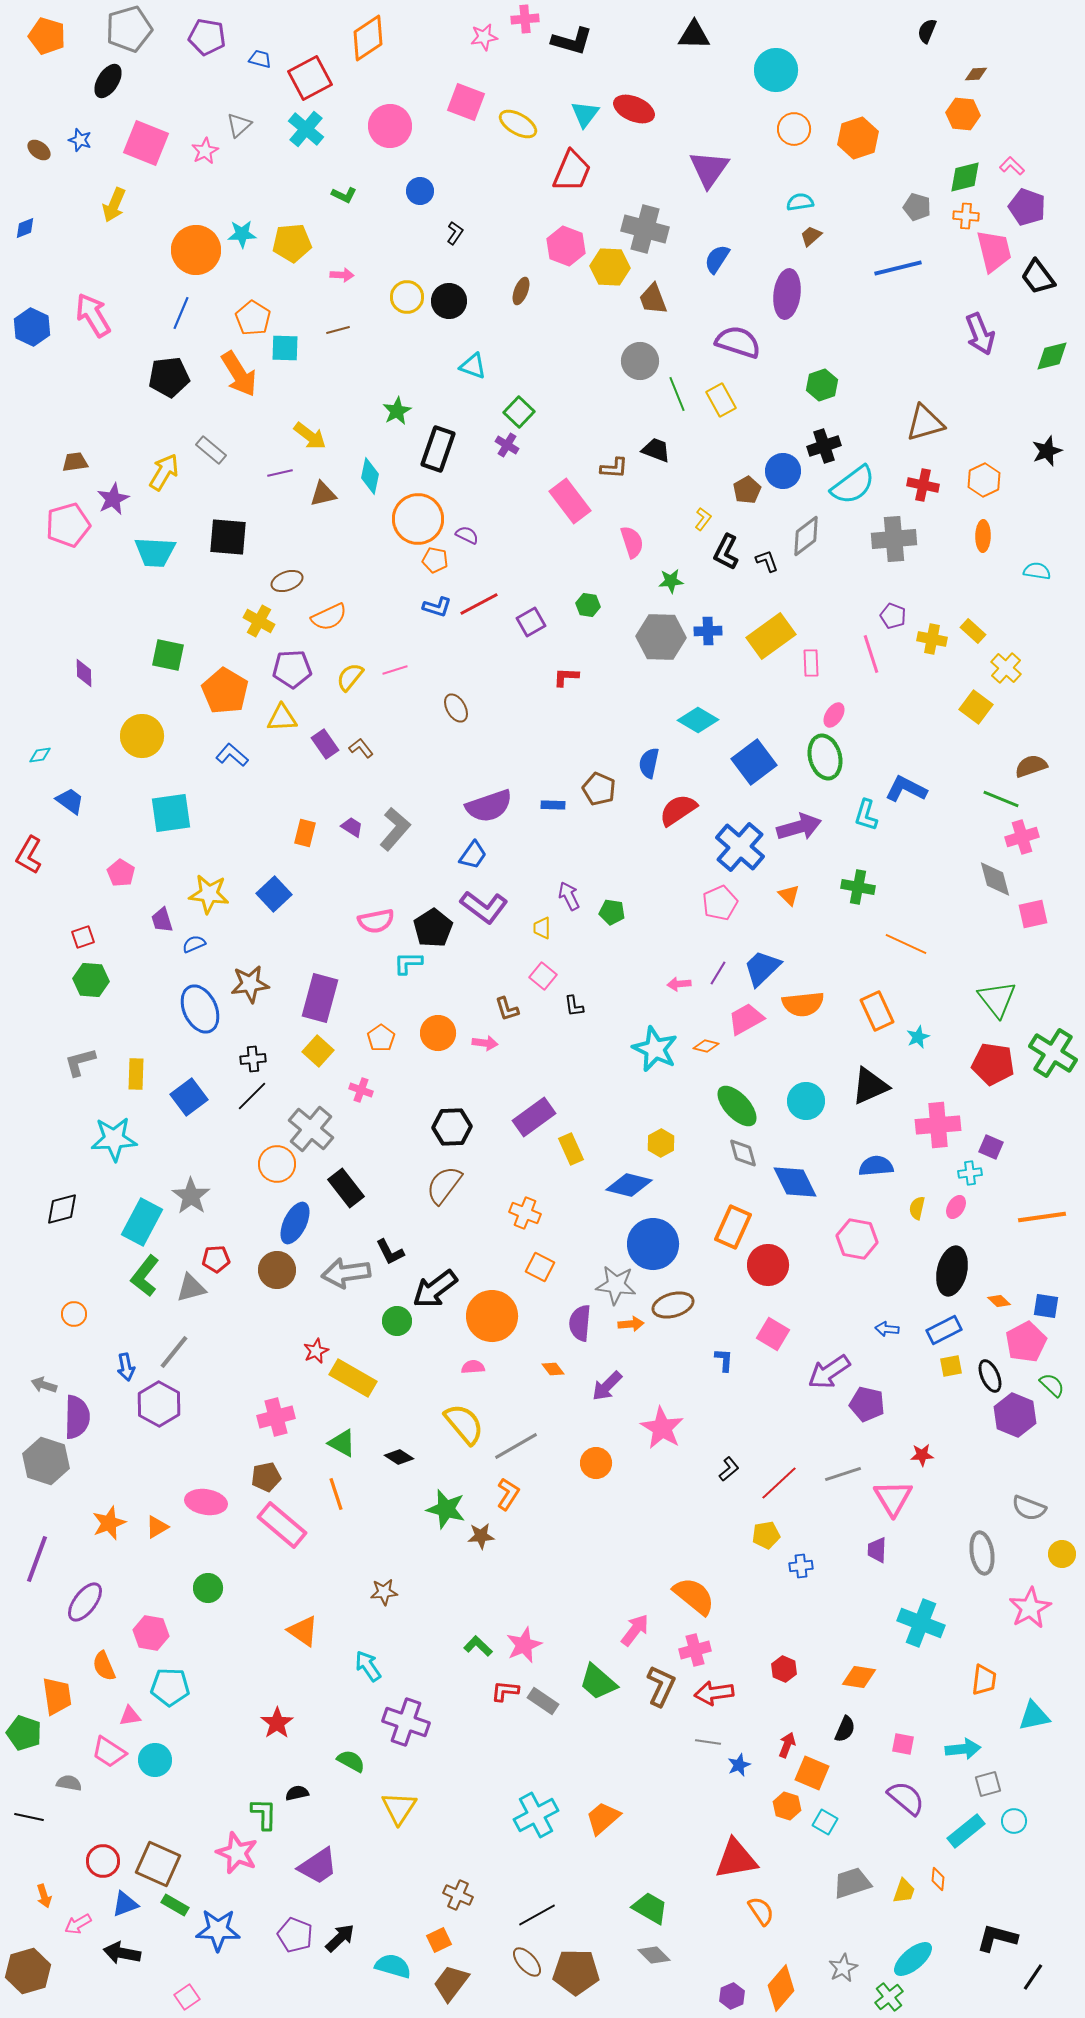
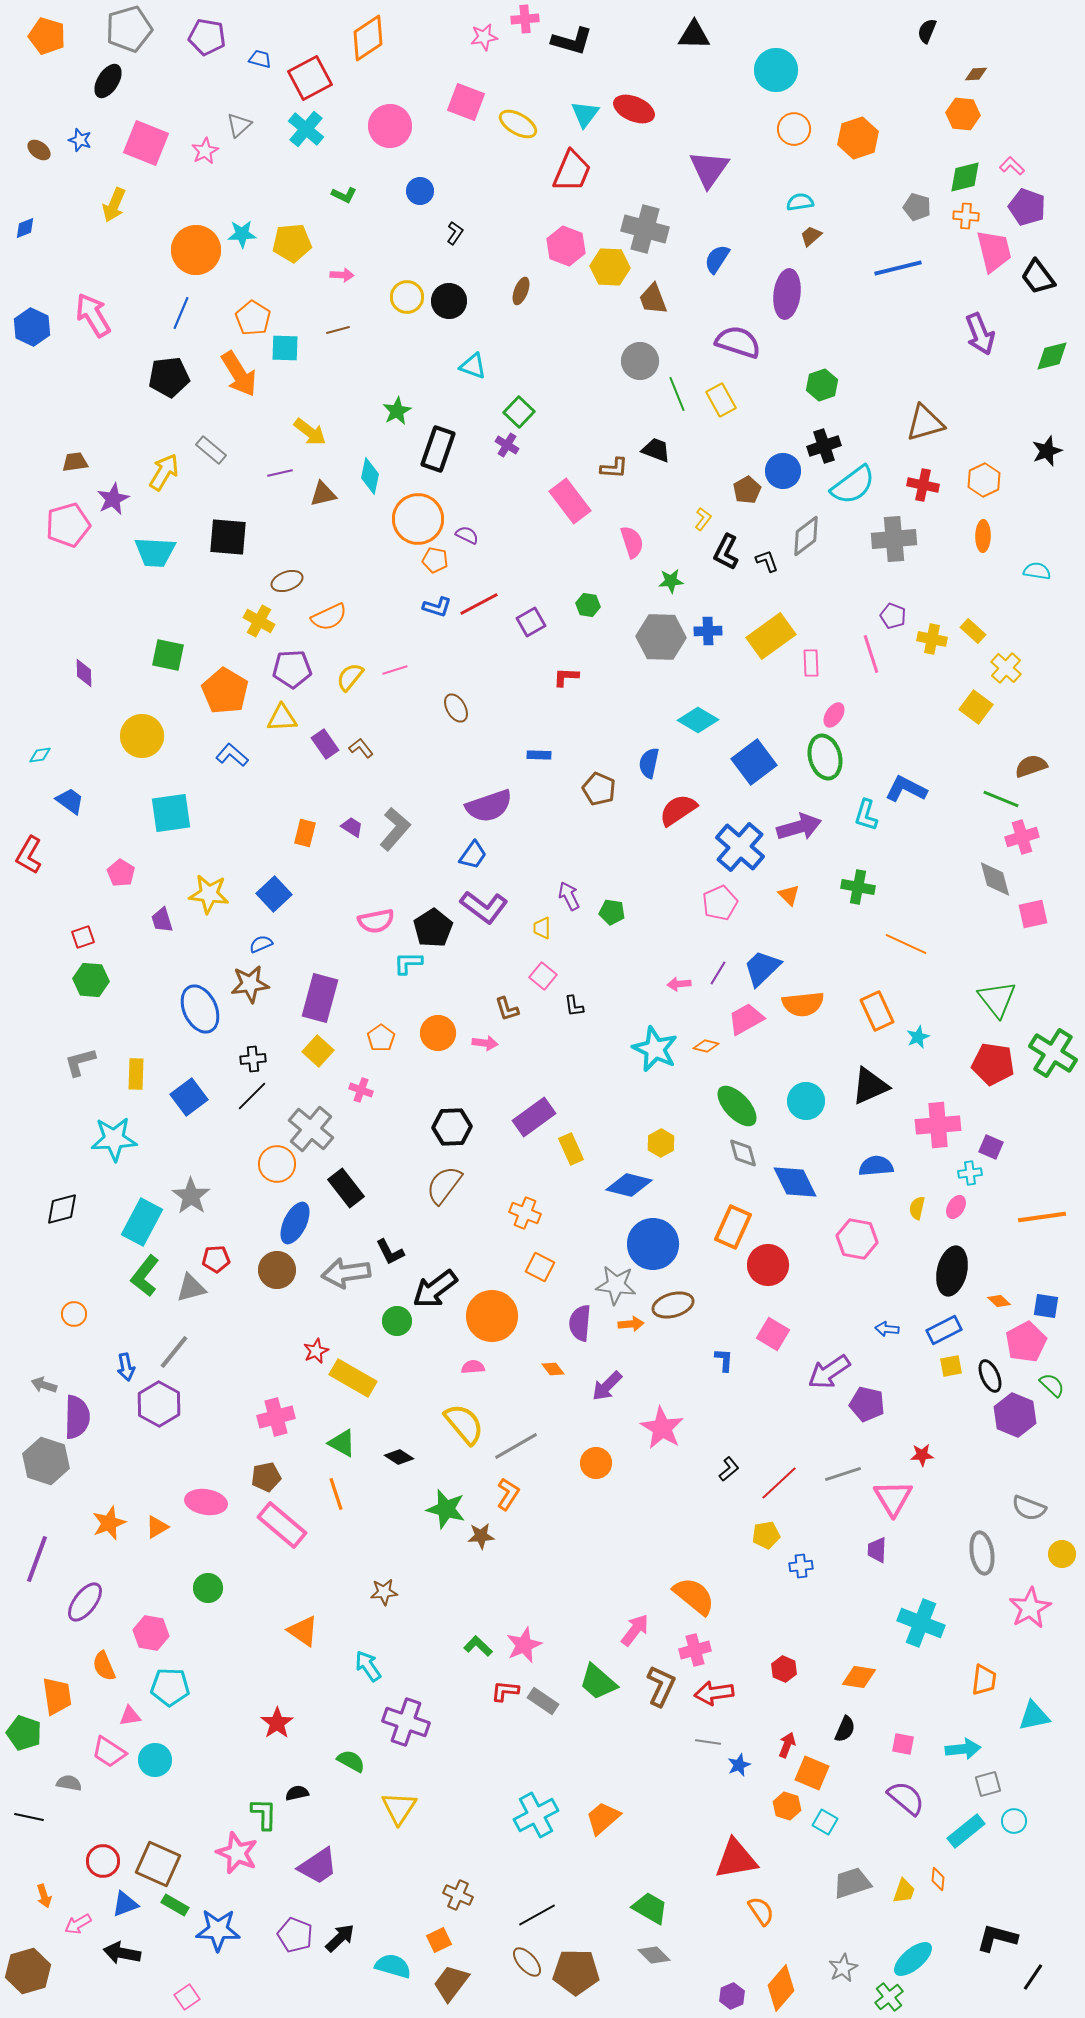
yellow arrow at (310, 436): moved 4 px up
blue rectangle at (553, 805): moved 14 px left, 50 px up
blue semicircle at (194, 944): moved 67 px right
